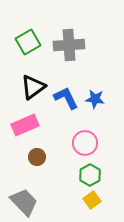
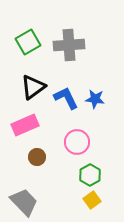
pink circle: moved 8 px left, 1 px up
